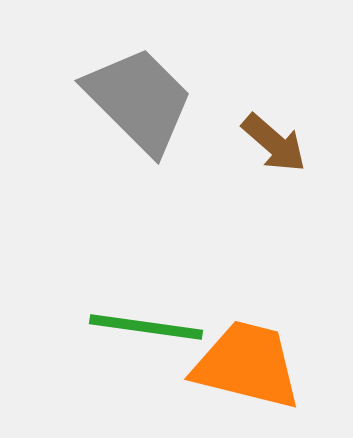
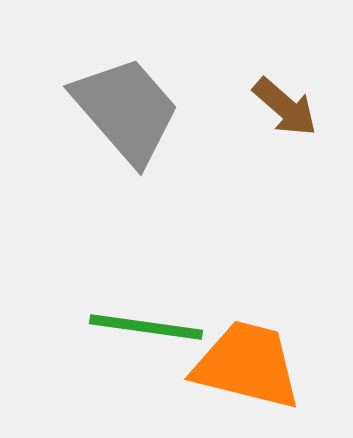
gray trapezoid: moved 13 px left, 10 px down; rotated 4 degrees clockwise
brown arrow: moved 11 px right, 36 px up
